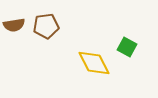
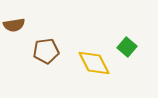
brown pentagon: moved 25 px down
green square: rotated 12 degrees clockwise
